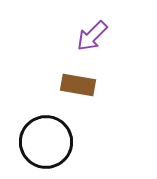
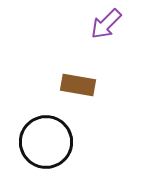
purple arrow: moved 14 px right, 12 px up
